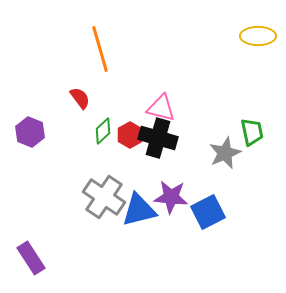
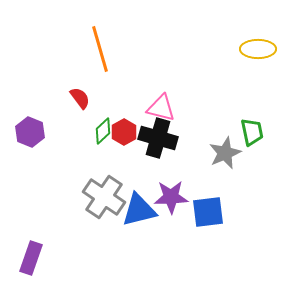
yellow ellipse: moved 13 px down
red hexagon: moved 6 px left, 3 px up
purple star: rotated 8 degrees counterclockwise
blue square: rotated 20 degrees clockwise
purple rectangle: rotated 52 degrees clockwise
